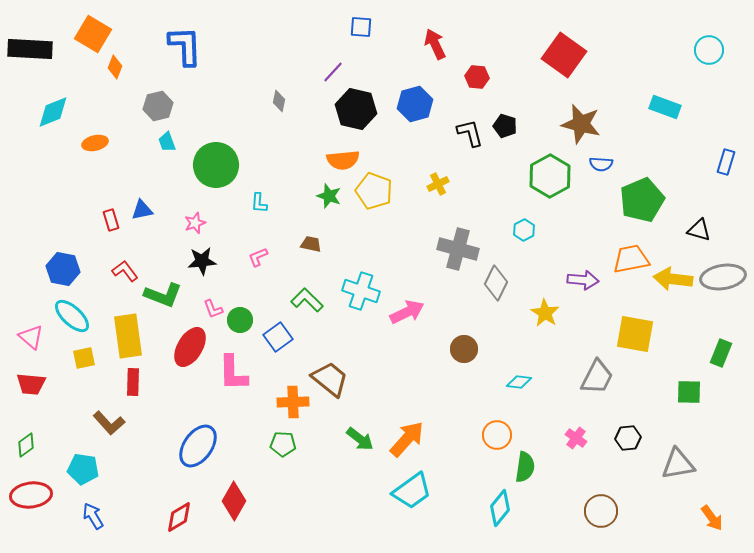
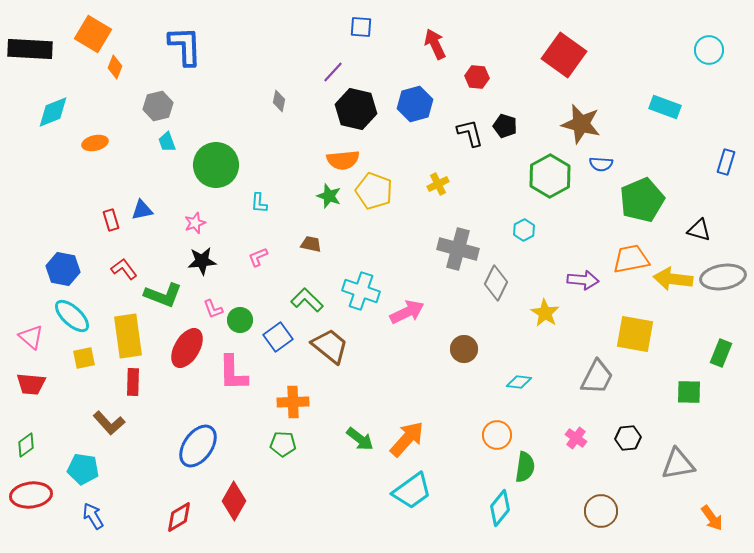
red L-shape at (125, 271): moved 1 px left, 2 px up
red ellipse at (190, 347): moved 3 px left, 1 px down
brown trapezoid at (330, 379): moved 33 px up
